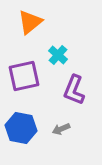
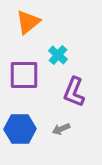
orange triangle: moved 2 px left
purple square: moved 1 px up; rotated 12 degrees clockwise
purple L-shape: moved 2 px down
blue hexagon: moved 1 px left, 1 px down; rotated 12 degrees counterclockwise
